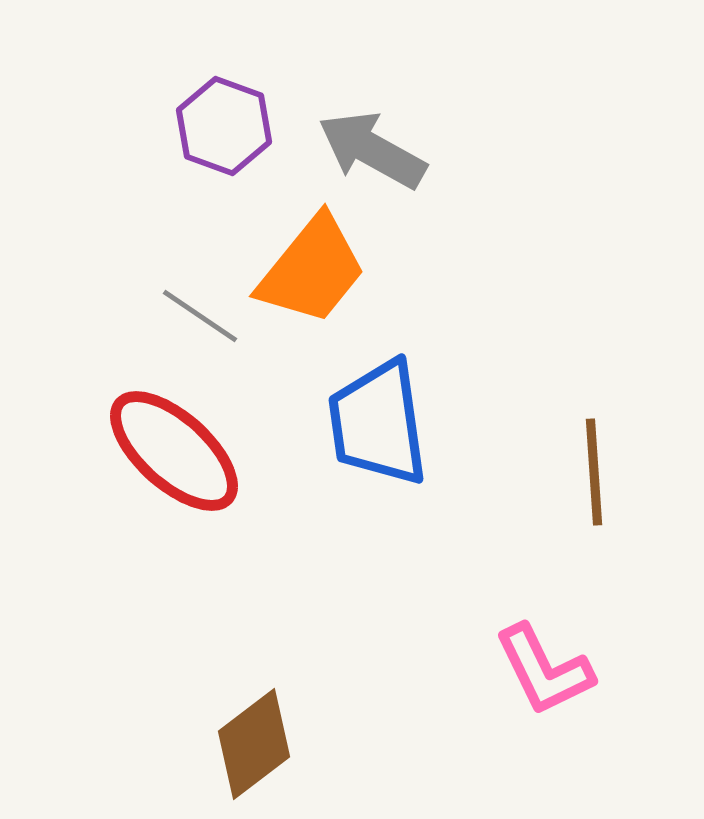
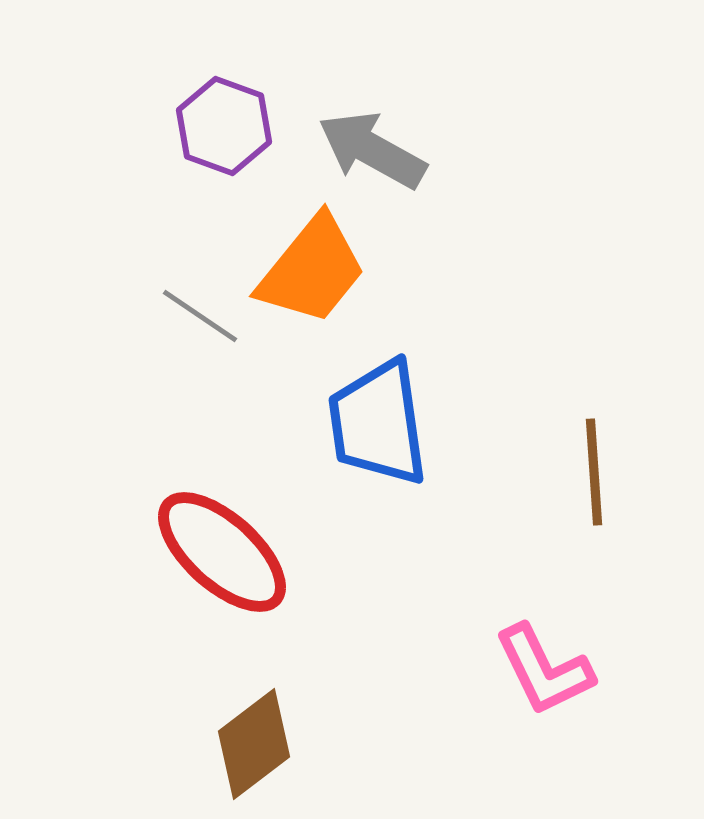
red ellipse: moved 48 px right, 101 px down
